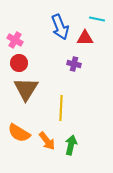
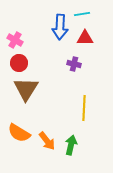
cyan line: moved 15 px left, 5 px up; rotated 21 degrees counterclockwise
blue arrow: rotated 25 degrees clockwise
yellow line: moved 23 px right
